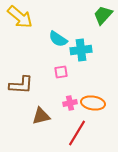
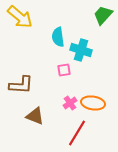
cyan semicircle: moved 2 px up; rotated 48 degrees clockwise
cyan cross: rotated 25 degrees clockwise
pink square: moved 3 px right, 2 px up
pink cross: rotated 24 degrees counterclockwise
brown triangle: moved 6 px left; rotated 36 degrees clockwise
